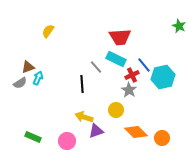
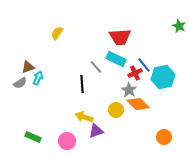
yellow semicircle: moved 9 px right, 2 px down
red cross: moved 3 px right, 2 px up
orange diamond: moved 2 px right, 28 px up
orange circle: moved 2 px right, 1 px up
